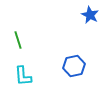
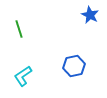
green line: moved 1 px right, 11 px up
cyan L-shape: rotated 60 degrees clockwise
